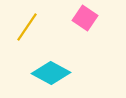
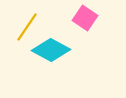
cyan diamond: moved 23 px up
